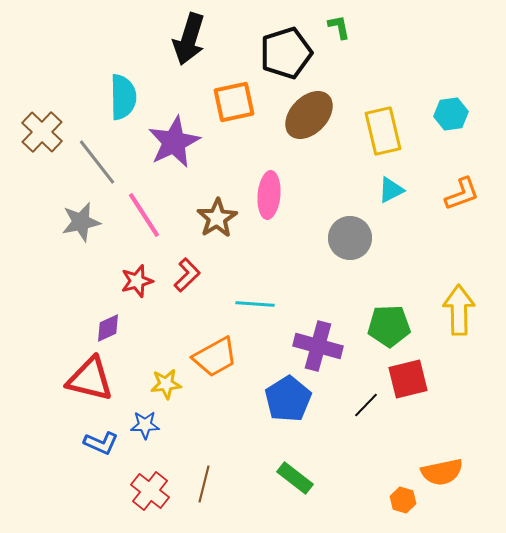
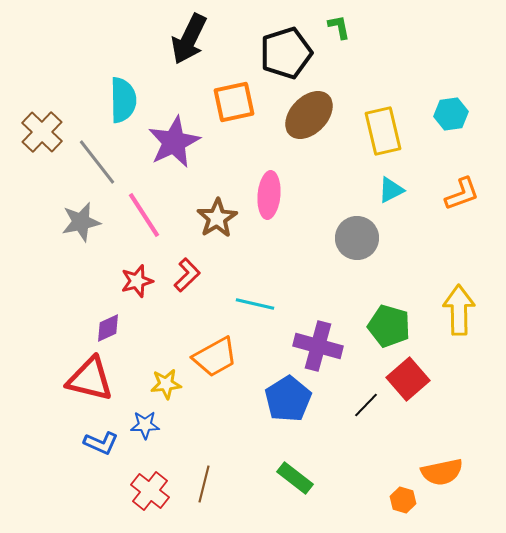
black arrow: rotated 9 degrees clockwise
cyan semicircle: moved 3 px down
gray circle: moved 7 px right
cyan line: rotated 9 degrees clockwise
green pentagon: rotated 18 degrees clockwise
red square: rotated 27 degrees counterclockwise
